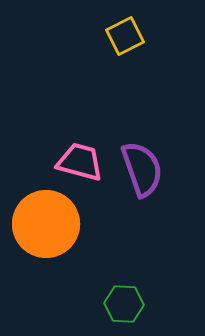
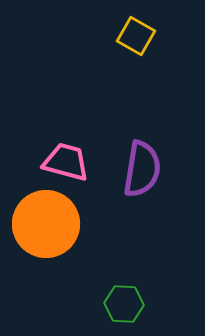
yellow square: moved 11 px right; rotated 33 degrees counterclockwise
pink trapezoid: moved 14 px left
purple semicircle: rotated 28 degrees clockwise
